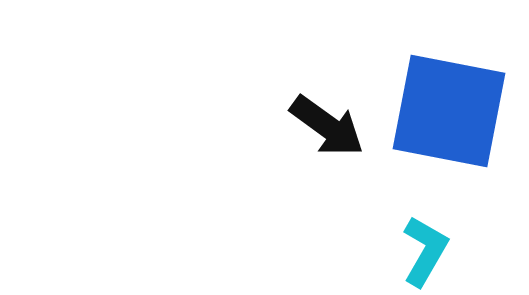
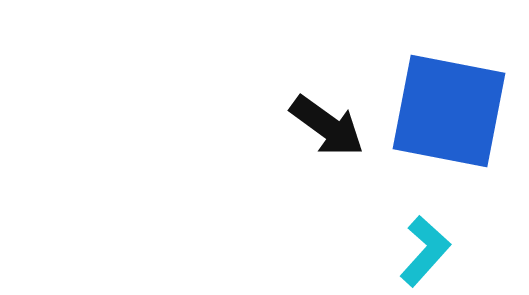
cyan L-shape: rotated 12 degrees clockwise
